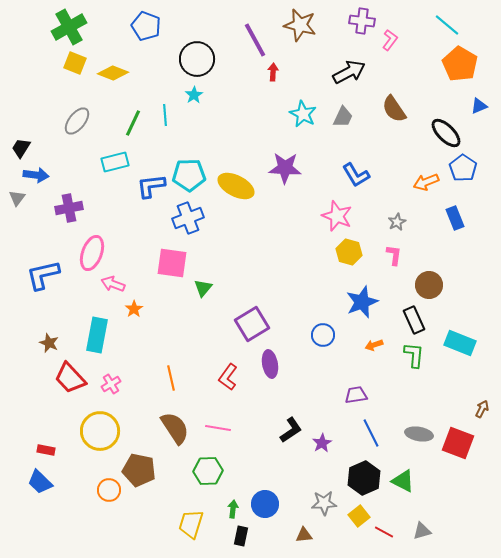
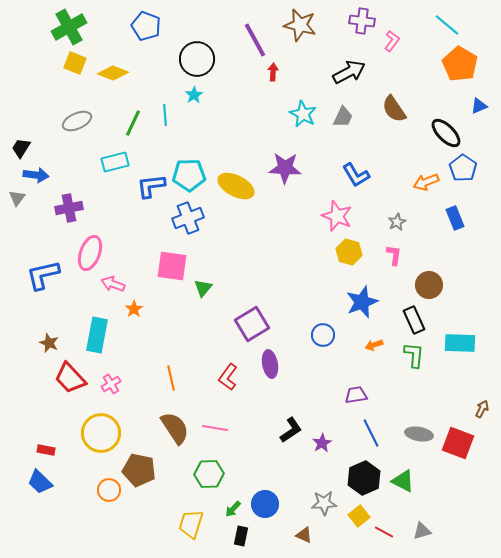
pink L-shape at (390, 40): moved 2 px right, 1 px down
gray ellipse at (77, 121): rotated 28 degrees clockwise
pink ellipse at (92, 253): moved 2 px left
pink square at (172, 263): moved 3 px down
cyan rectangle at (460, 343): rotated 20 degrees counterclockwise
pink line at (218, 428): moved 3 px left
yellow circle at (100, 431): moved 1 px right, 2 px down
green hexagon at (208, 471): moved 1 px right, 3 px down
green arrow at (233, 509): rotated 144 degrees counterclockwise
brown triangle at (304, 535): rotated 30 degrees clockwise
